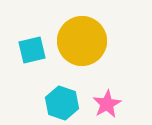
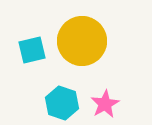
pink star: moved 2 px left
